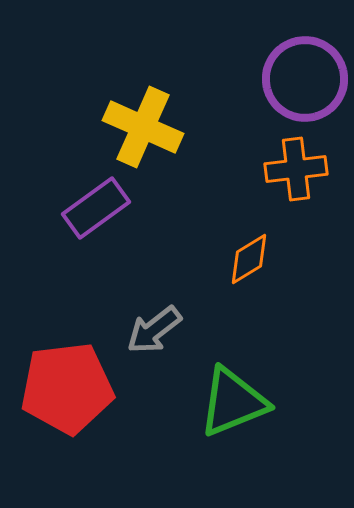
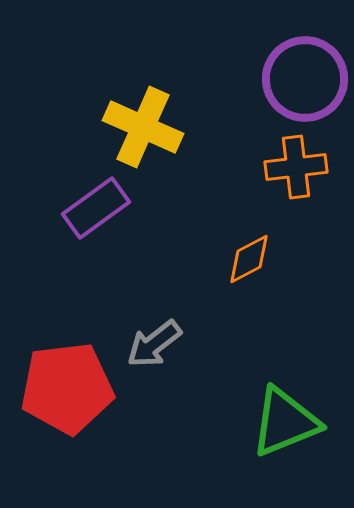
orange cross: moved 2 px up
orange diamond: rotated 4 degrees clockwise
gray arrow: moved 14 px down
green triangle: moved 52 px right, 20 px down
